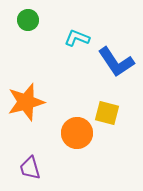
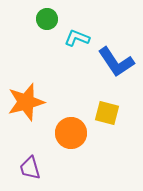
green circle: moved 19 px right, 1 px up
orange circle: moved 6 px left
